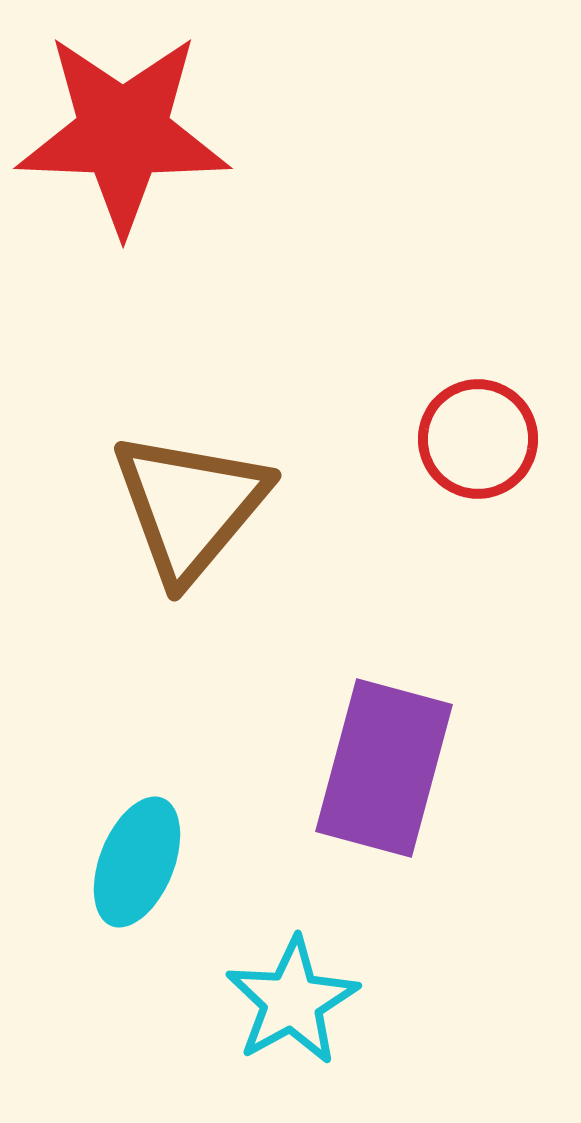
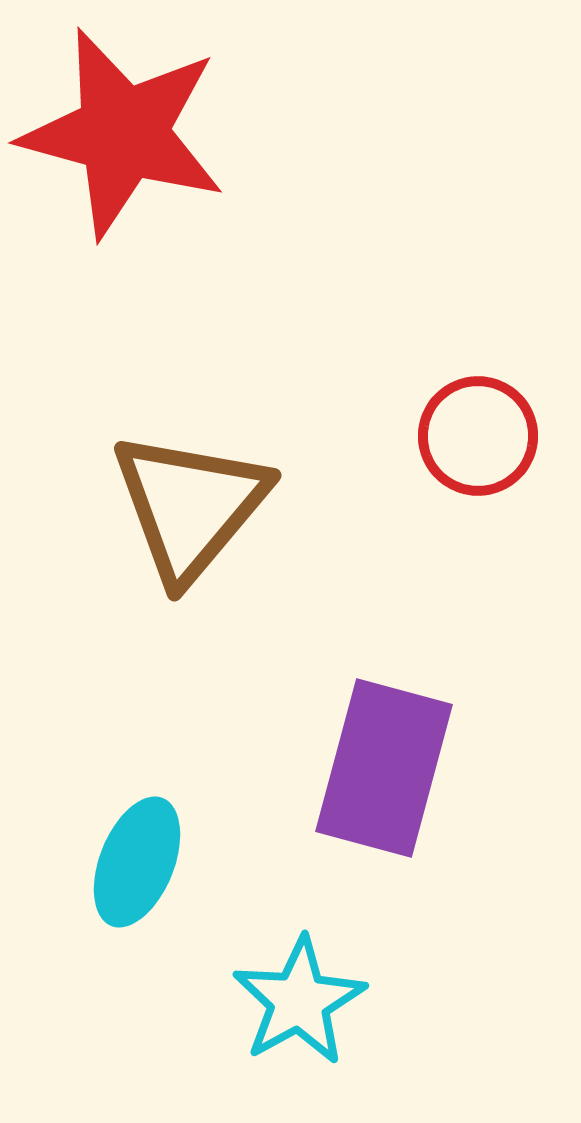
red star: rotated 13 degrees clockwise
red circle: moved 3 px up
cyan star: moved 7 px right
